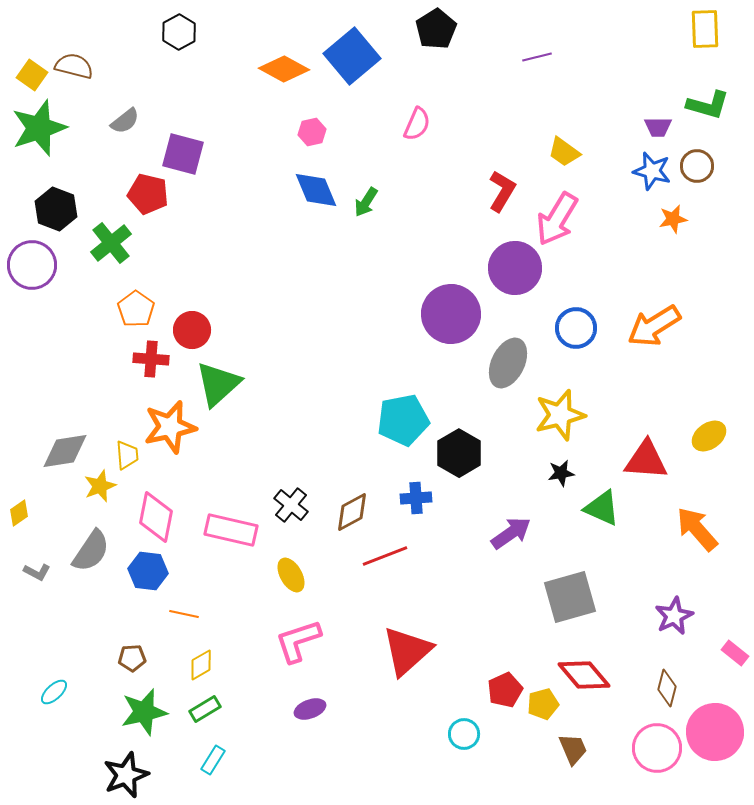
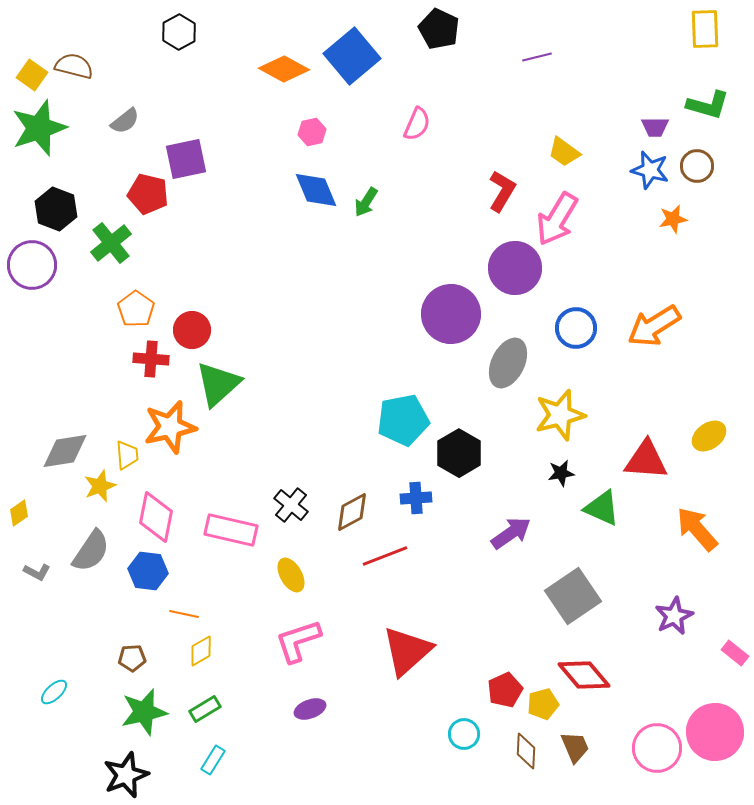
black pentagon at (436, 29): moved 3 px right; rotated 15 degrees counterclockwise
purple trapezoid at (658, 127): moved 3 px left
purple square at (183, 154): moved 3 px right, 5 px down; rotated 27 degrees counterclockwise
blue star at (652, 171): moved 2 px left, 1 px up
gray square at (570, 597): moved 3 px right, 1 px up; rotated 18 degrees counterclockwise
yellow diamond at (201, 665): moved 14 px up
brown diamond at (667, 688): moved 141 px left, 63 px down; rotated 12 degrees counterclockwise
brown trapezoid at (573, 749): moved 2 px right, 2 px up
